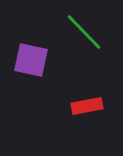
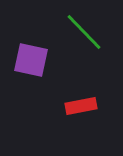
red rectangle: moved 6 px left
